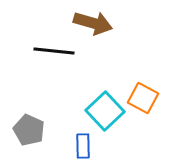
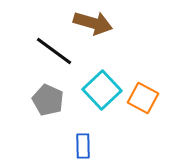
black line: rotated 30 degrees clockwise
cyan square: moved 3 px left, 21 px up
gray pentagon: moved 19 px right, 30 px up
